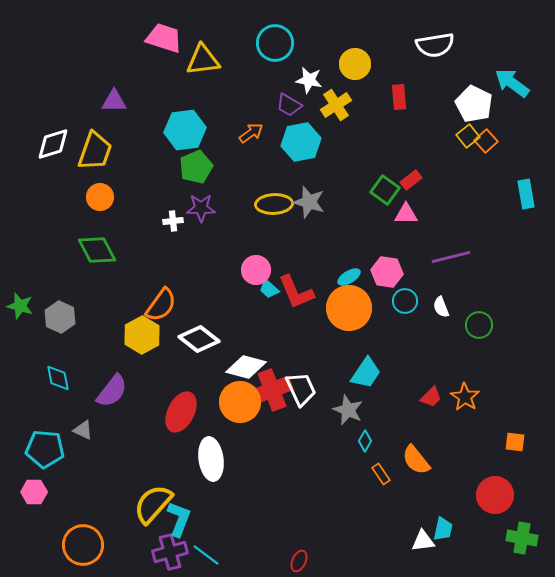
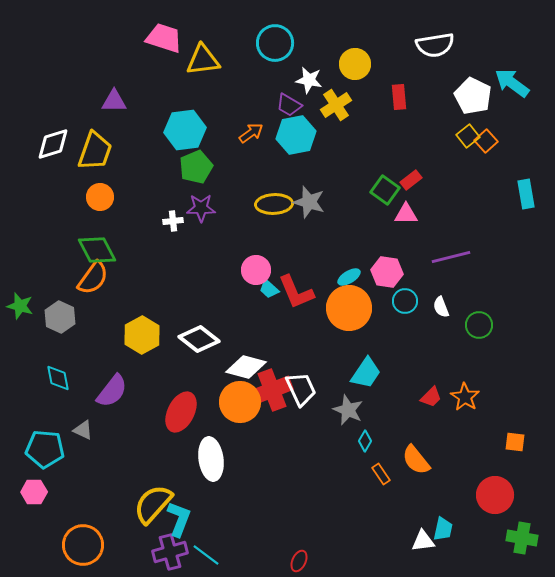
white pentagon at (474, 104): moved 1 px left, 8 px up
cyan hexagon at (301, 142): moved 5 px left, 7 px up
orange semicircle at (161, 305): moved 68 px left, 27 px up
